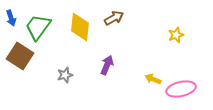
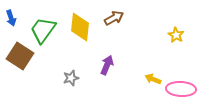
green trapezoid: moved 5 px right, 3 px down
yellow star: rotated 21 degrees counterclockwise
gray star: moved 6 px right, 3 px down
pink ellipse: rotated 16 degrees clockwise
